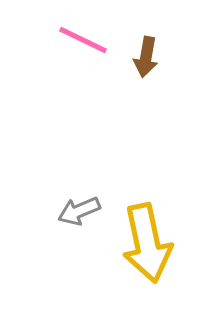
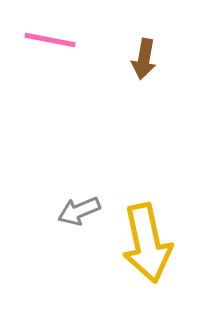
pink line: moved 33 px left; rotated 15 degrees counterclockwise
brown arrow: moved 2 px left, 2 px down
